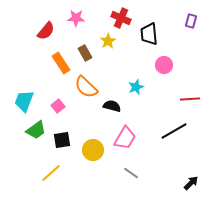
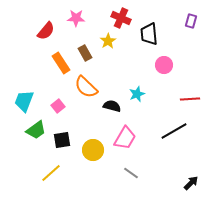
cyan star: moved 1 px right, 7 px down
